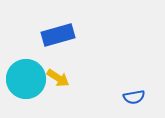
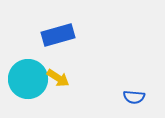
cyan circle: moved 2 px right
blue semicircle: rotated 15 degrees clockwise
